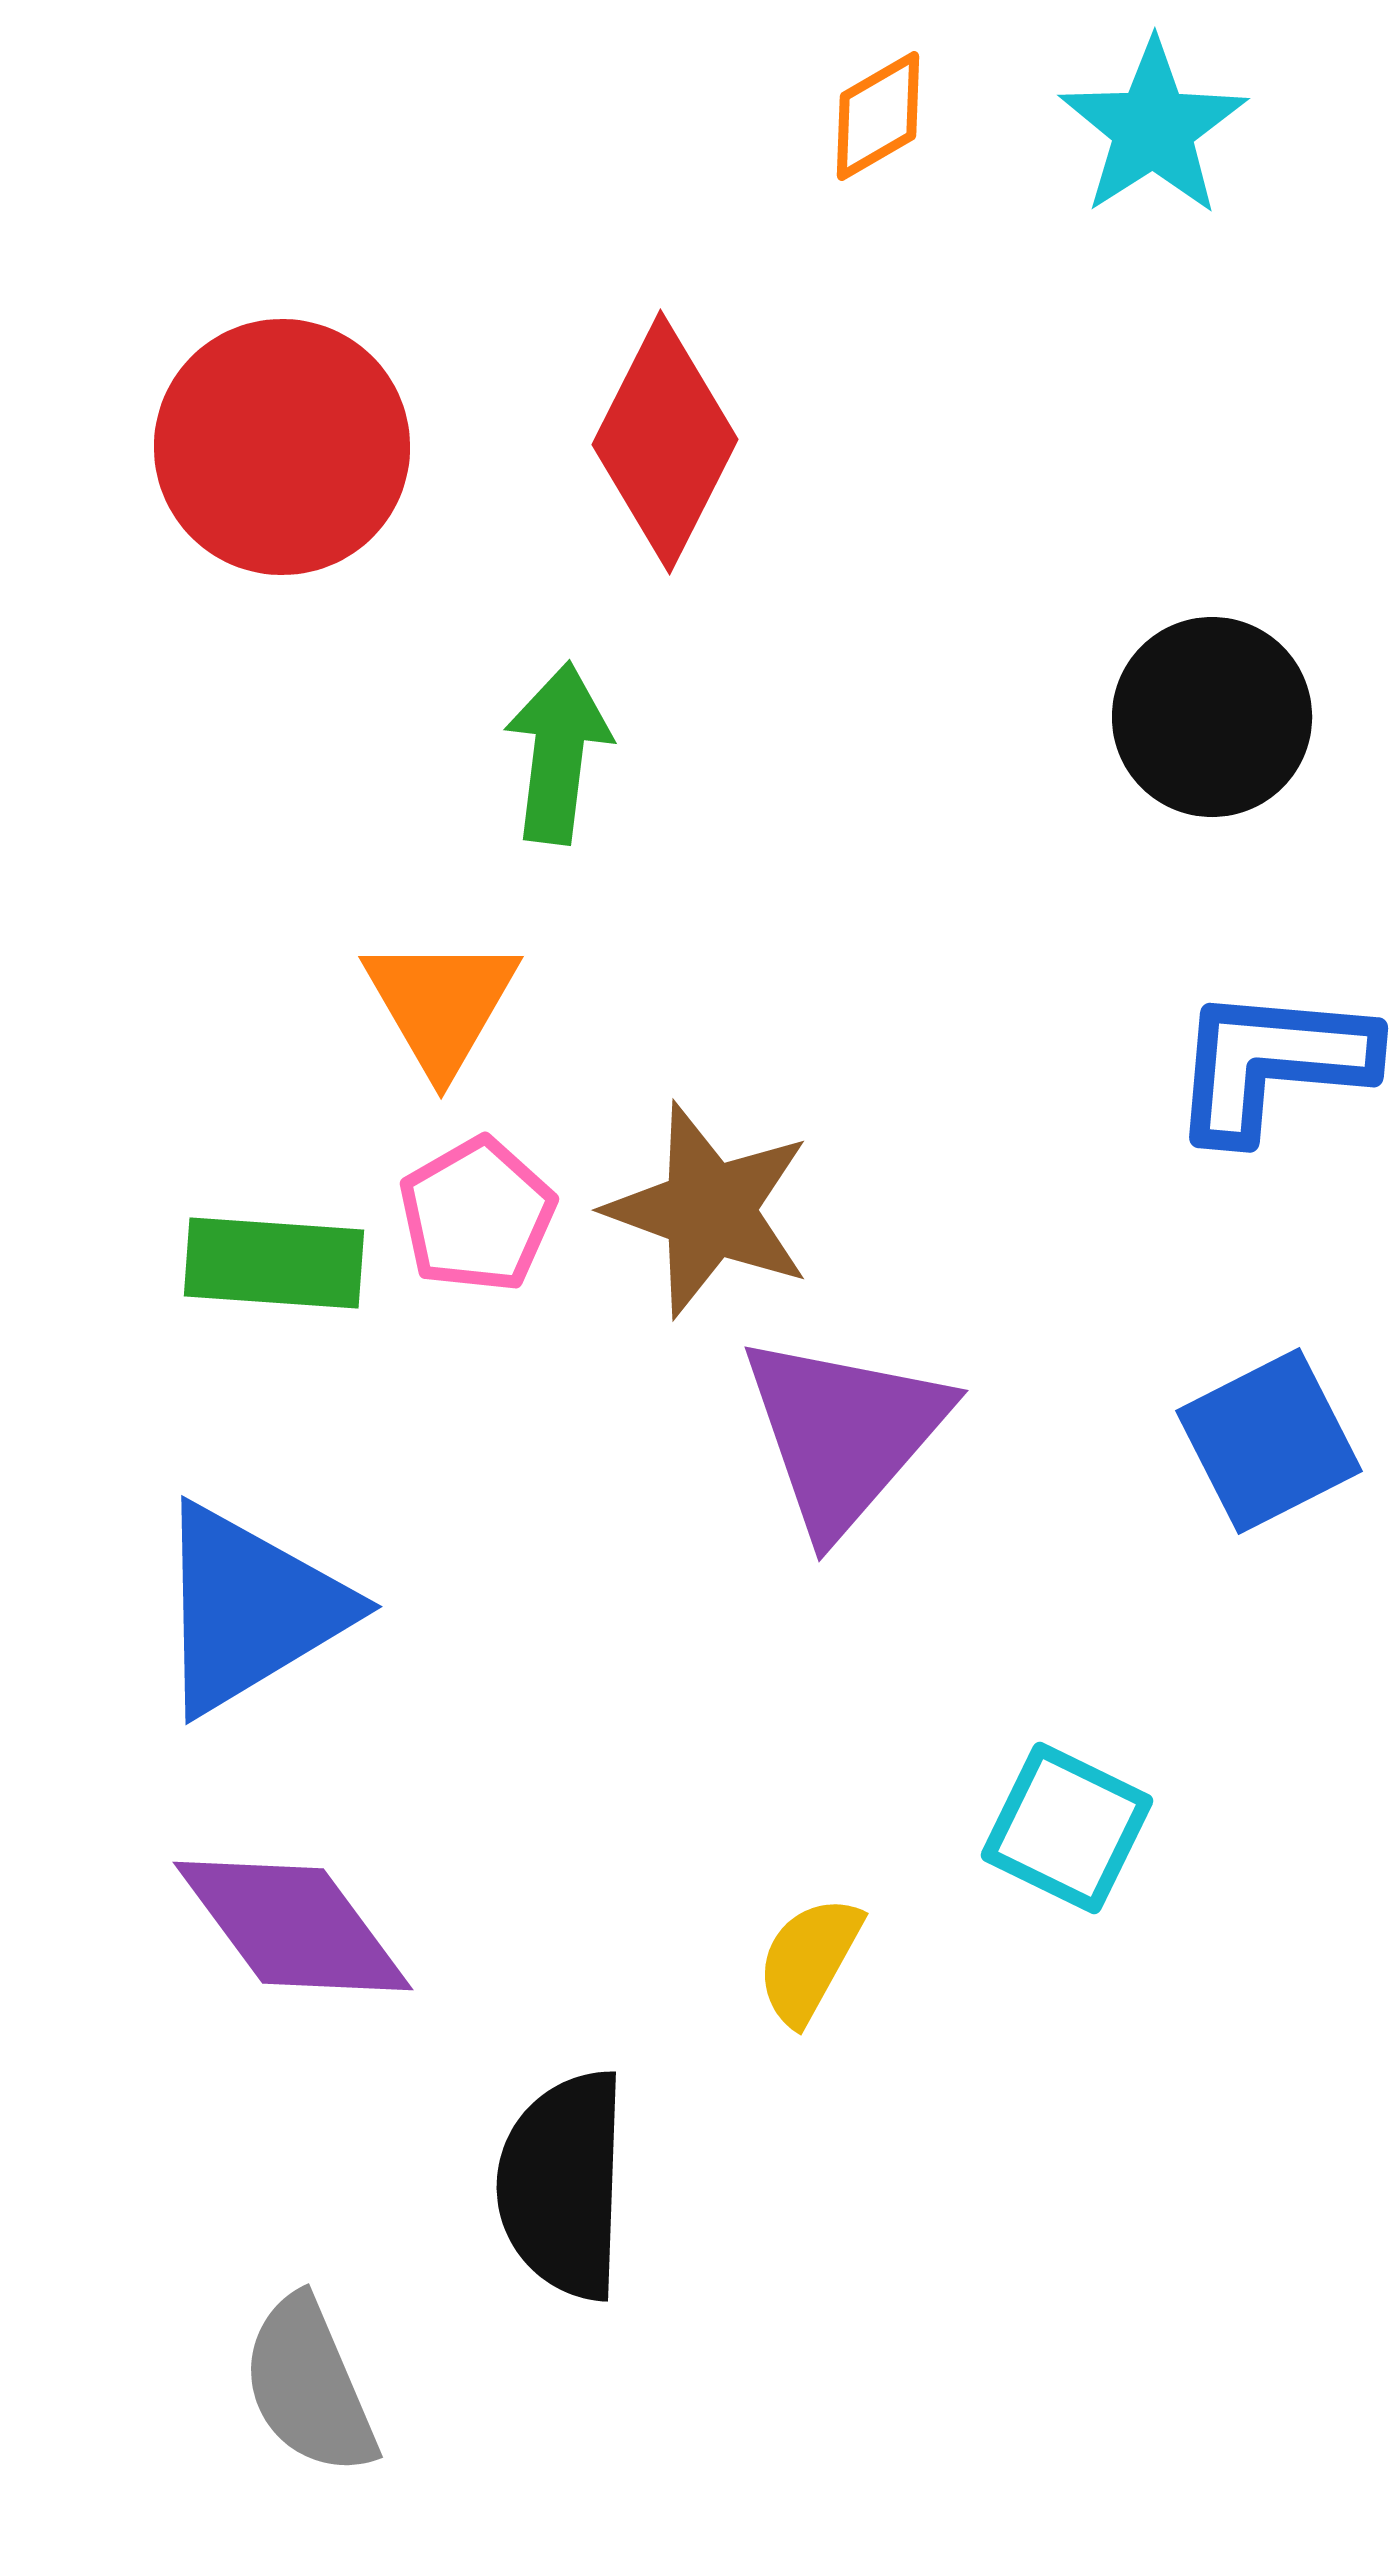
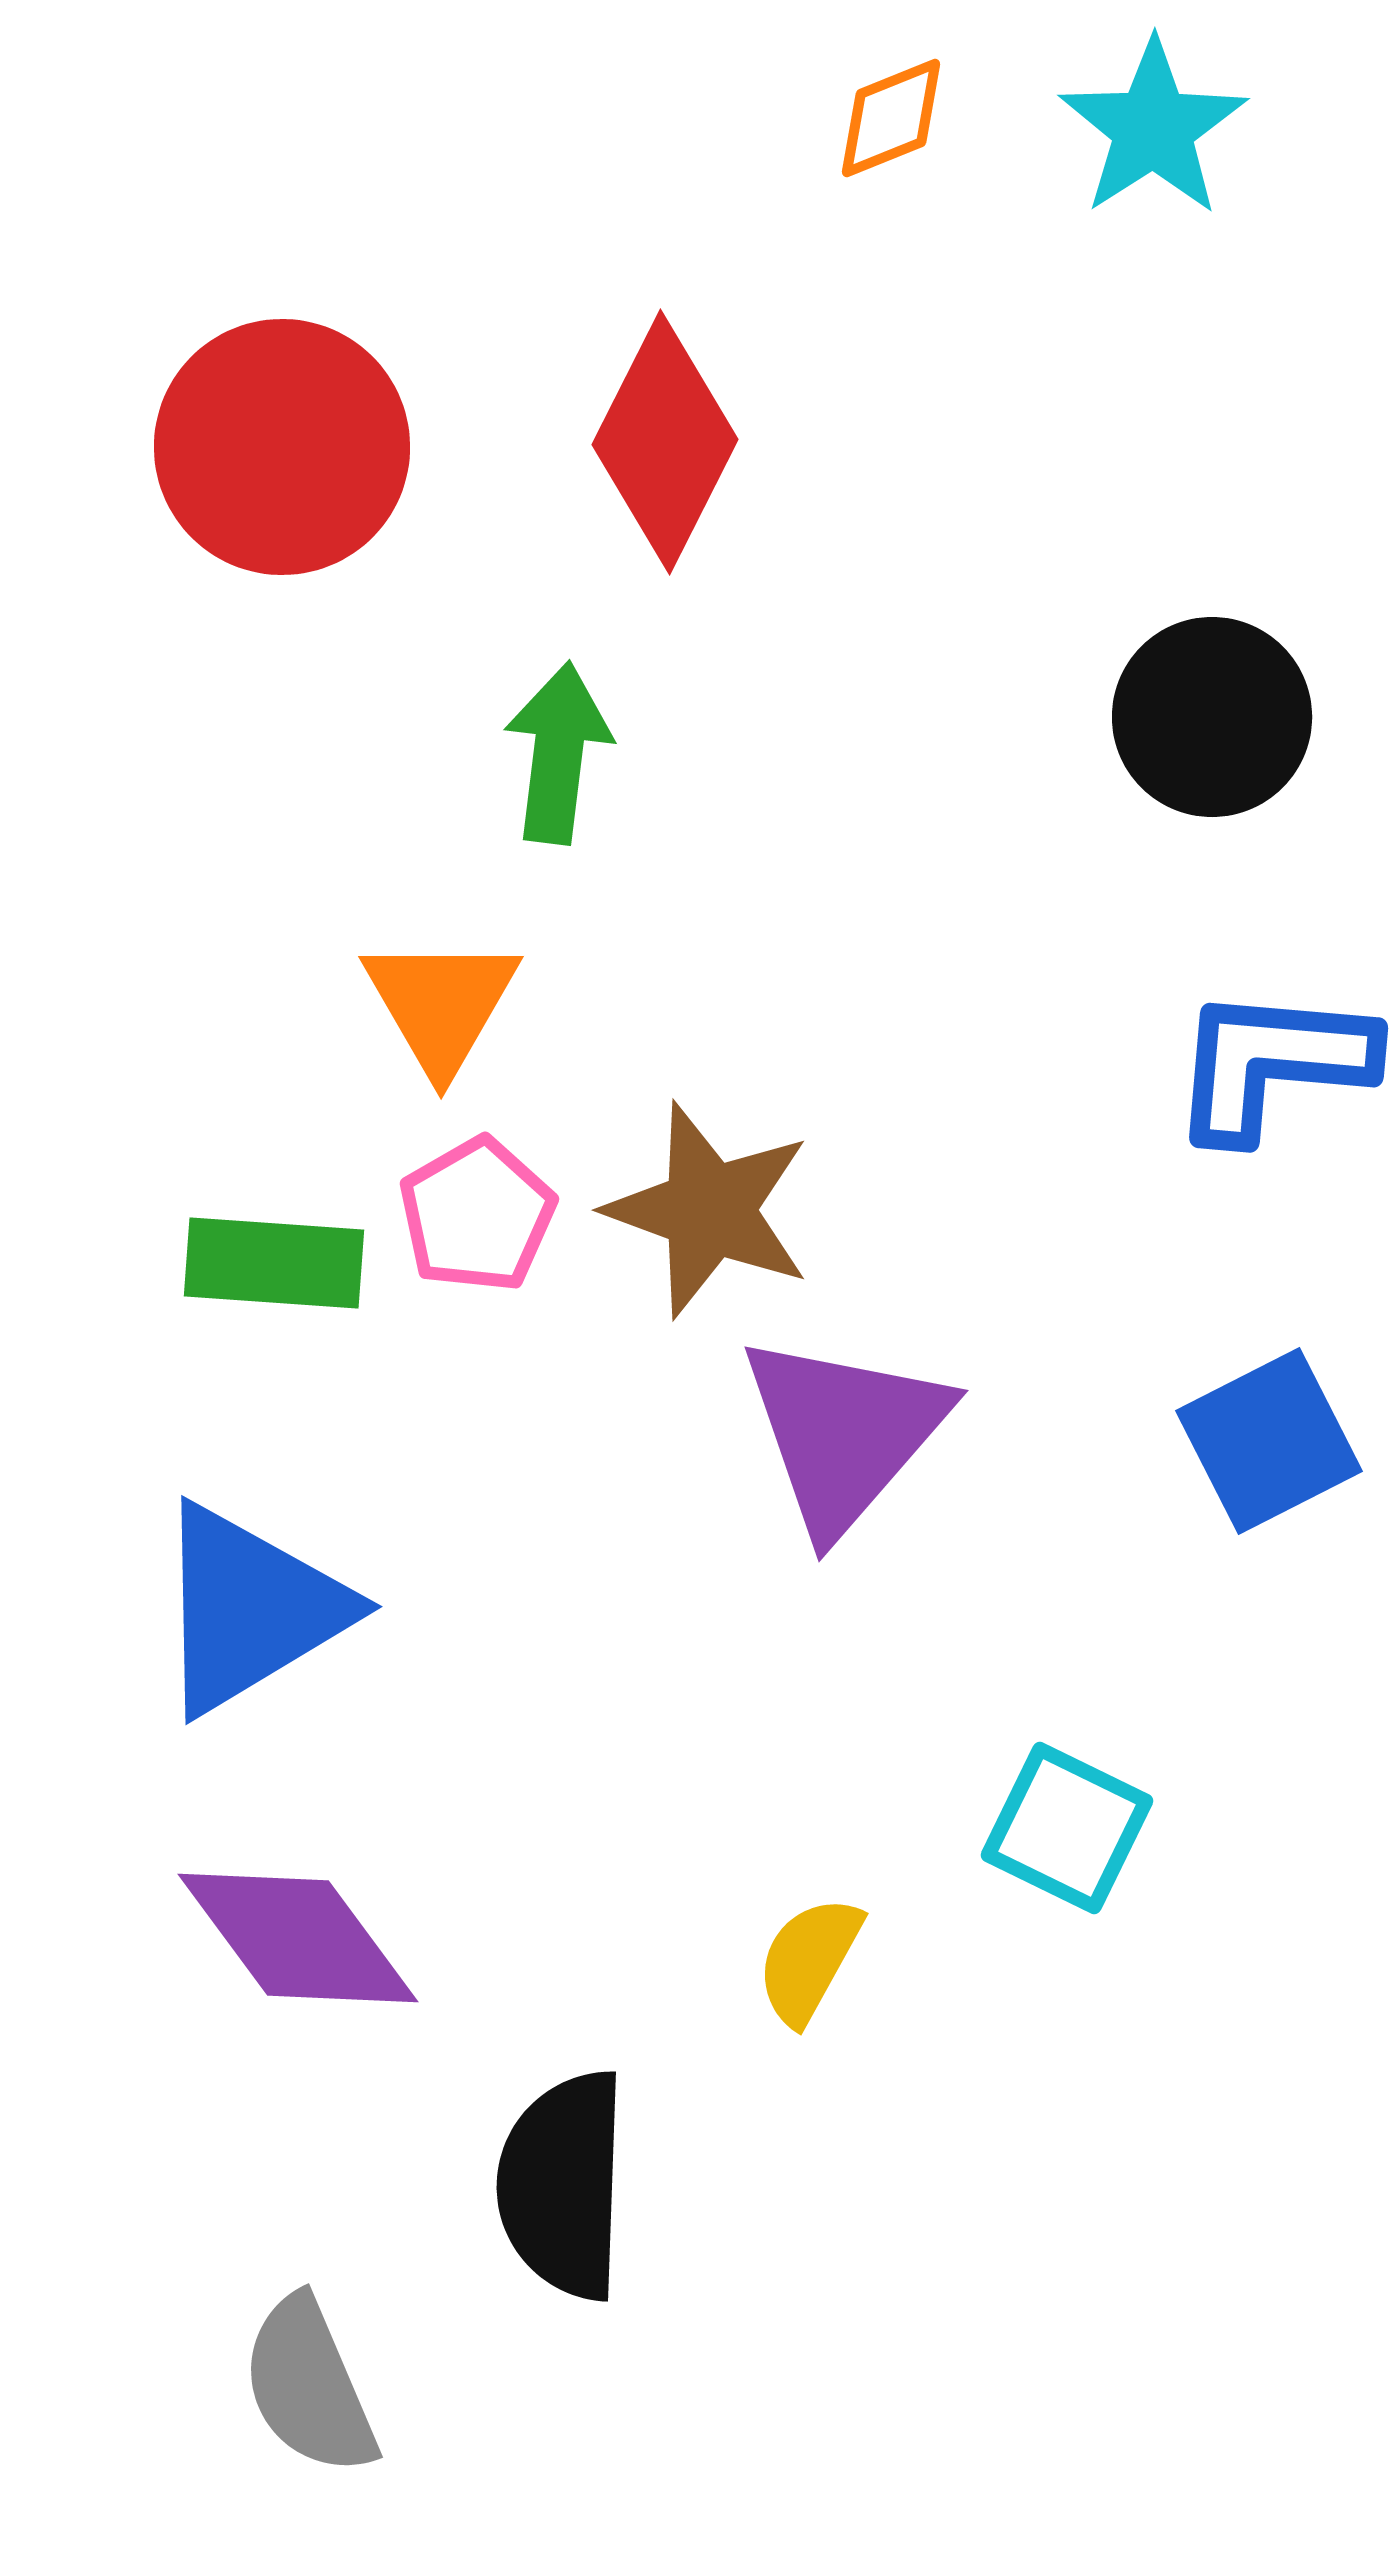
orange diamond: moved 13 px right, 2 px down; rotated 8 degrees clockwise
purple diamond: moved 5 px right, 12 px down
